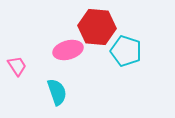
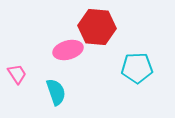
cyan pentagon: moved 11 px right, 17 px down; rotated 20 degrees counterclockwise
pink trapezoid: moved 8 px down
cyan semicircle: moved 1 px left
